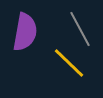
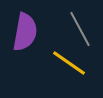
yellow line: rotated 9 degrees counterclockwise
